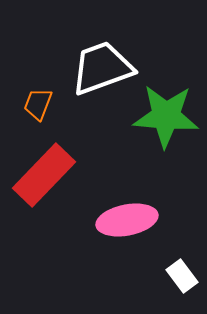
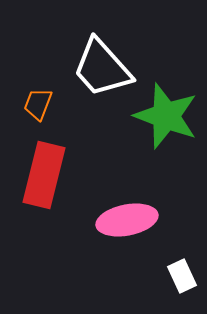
white trapezoid: rotated 112 degrees counterclockwise
green star: rotated 16 degrees clockwise
red rectangle: rotated 30 degrees counterclockwise
white rectangle: rotated 12 degrees clockwise
